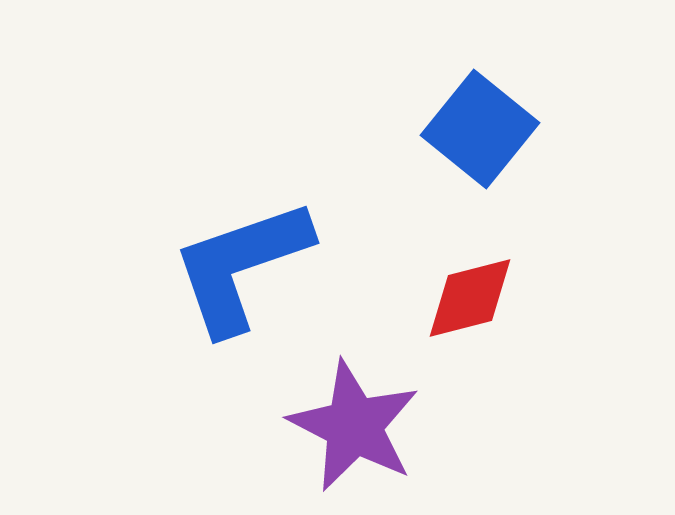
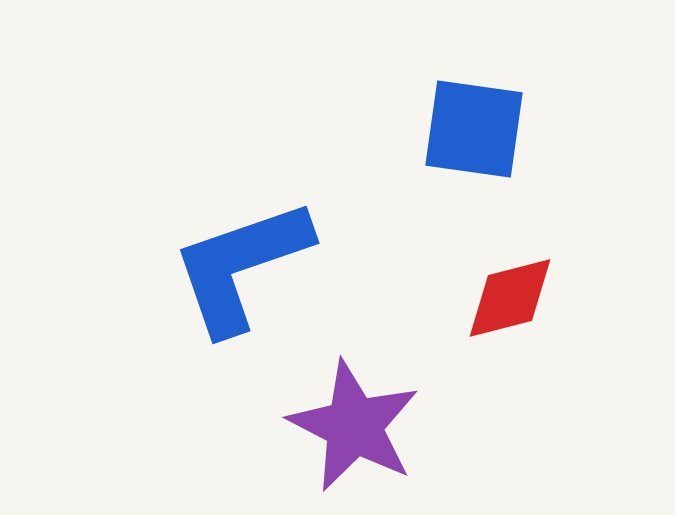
blue square: moved 6 px left; rotated 31 degrees counterclockwise
red diamond: moved 40 px right
